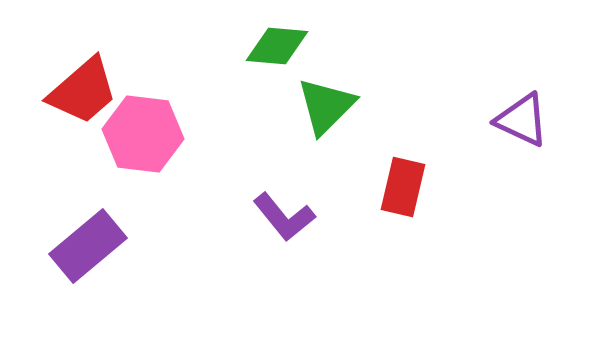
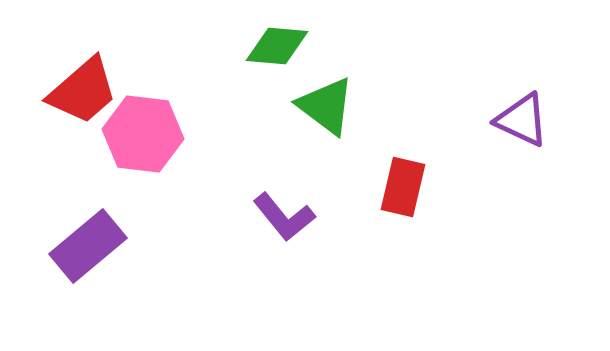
green triangle: rotated 38 degrees counterclockwise
